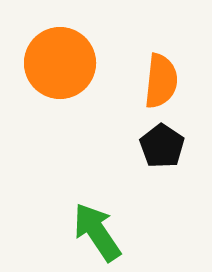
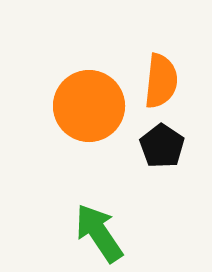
orange circle: moved 29 px right, 43 px down
green arrow: moved 2 px right, 1 px down
